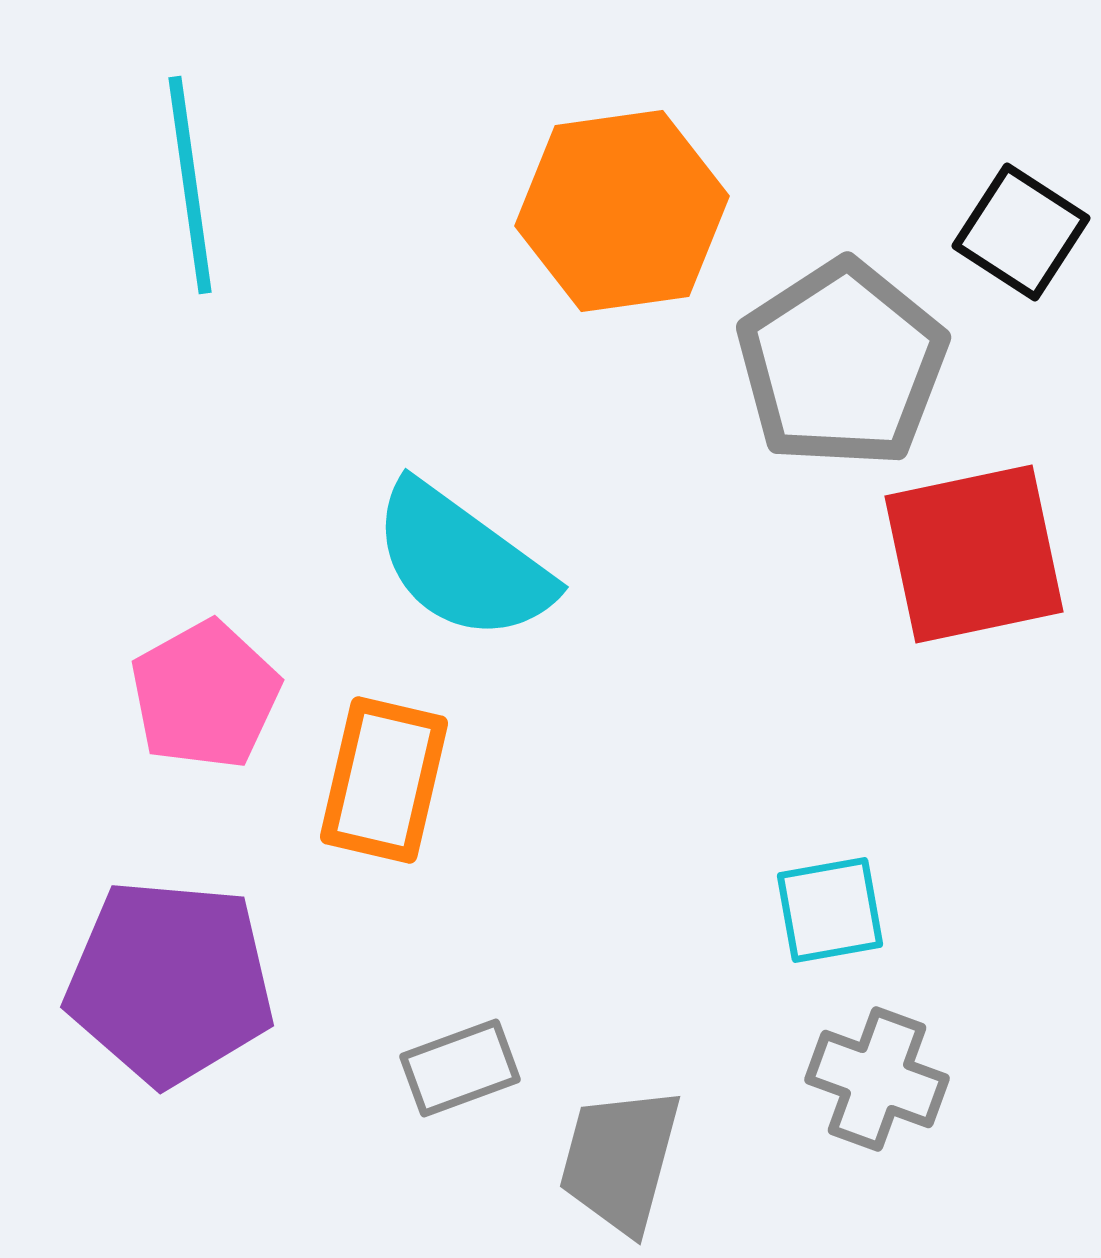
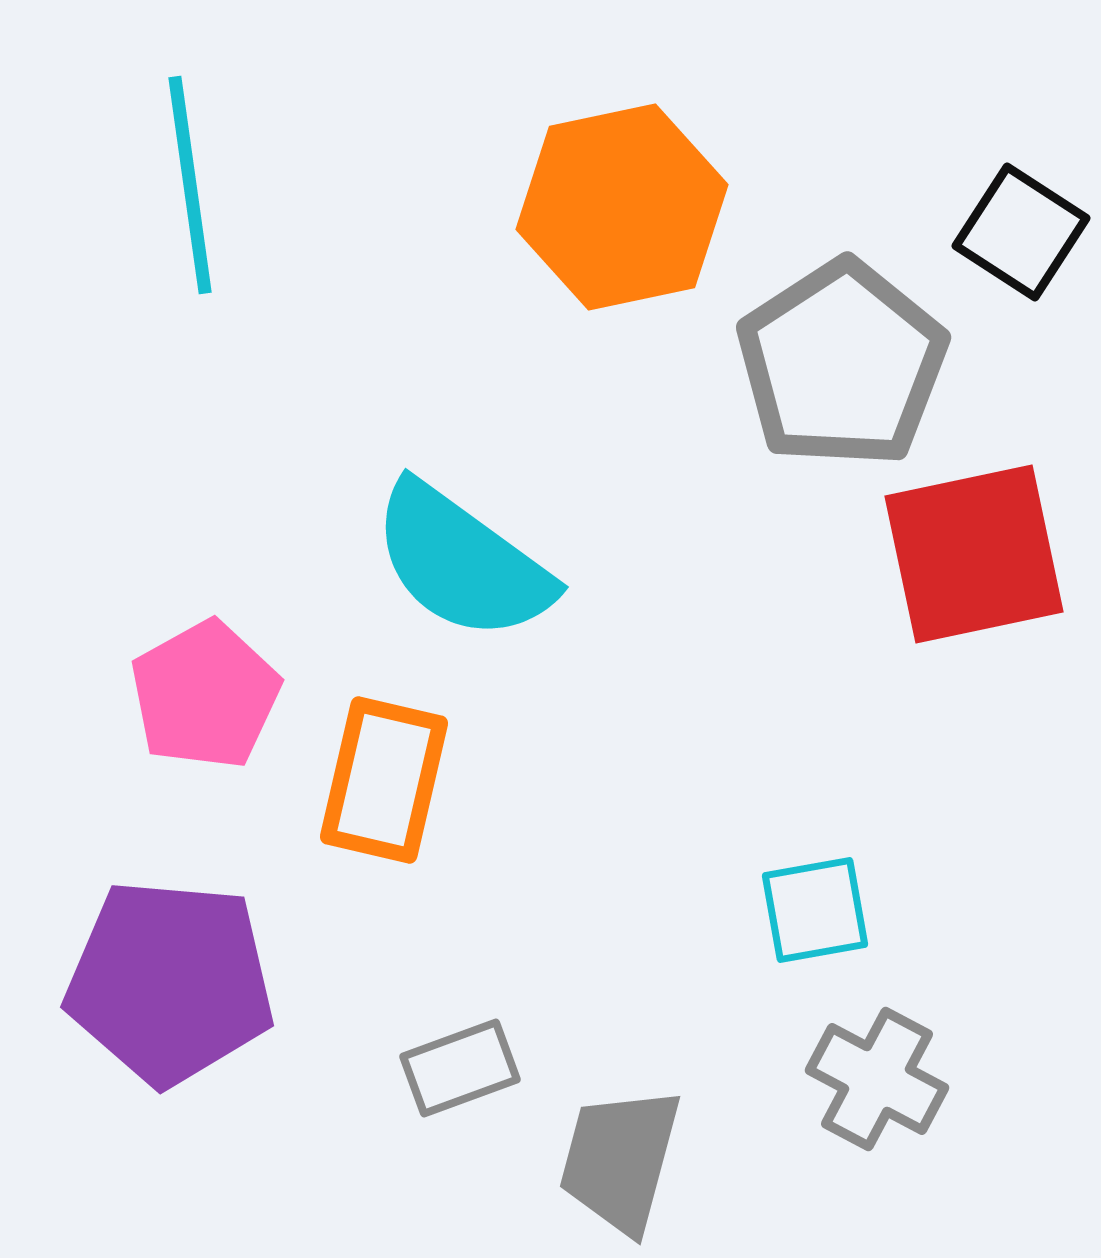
orange hexagon: moved 4 px up; rotated 4 degrees counterclockwise
cyan square: moved 15 px left
gray cross: rotated 8 degrees clockwise
